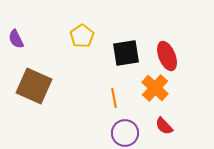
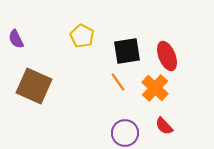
yellow pentagon: rotated 10 degrees counterclockwise
black square: moved 1 px right, 2 px up
orange line: moved 4 px right, 16 px up; rotated 24 degrees counterclockwise
